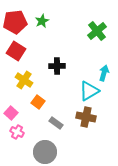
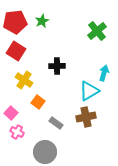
brown cross: rotated 24 degrees counterclockwise
